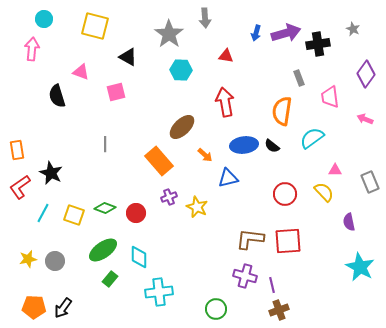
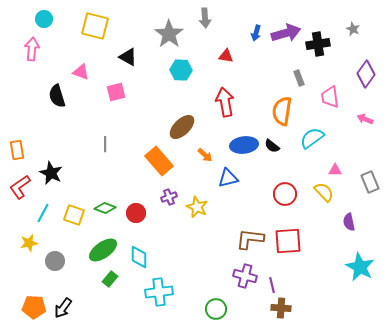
yellow star at (28, 259): moved 1 px right, 16 px up
brown cross at (279, 310): moved 2 px right, 2 px up; rotated 24 degrees clockwise
